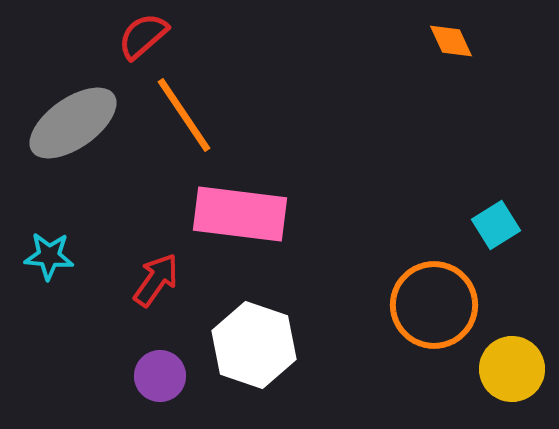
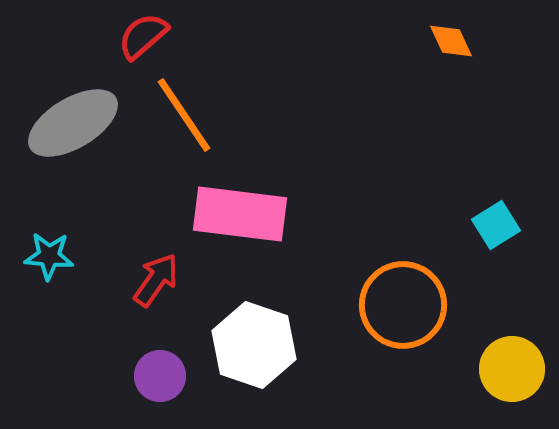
gray ellipse: rotated 4 degrees clockwise
orange circle: moved 31 px left
